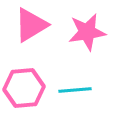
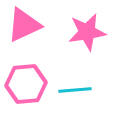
pink triangle: moved 7 px left; rotated 6 degrees clockwise
pink hexagon: moved 2 px right, 4 px up
